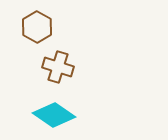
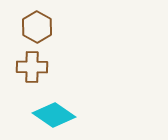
brown cross: moved 26 px left; rotated 16 degrees counterclockwise
